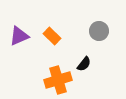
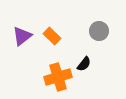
purple triangle: moved 3 px right; rotated 15 degrees counterclockwise
orange cross: moved 3 px up
